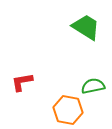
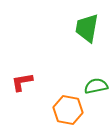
green trapezoid: moved 1 px right, 1 px down; rotated 112 degrees counterclockwise
green semicircle: moved 3 px right
